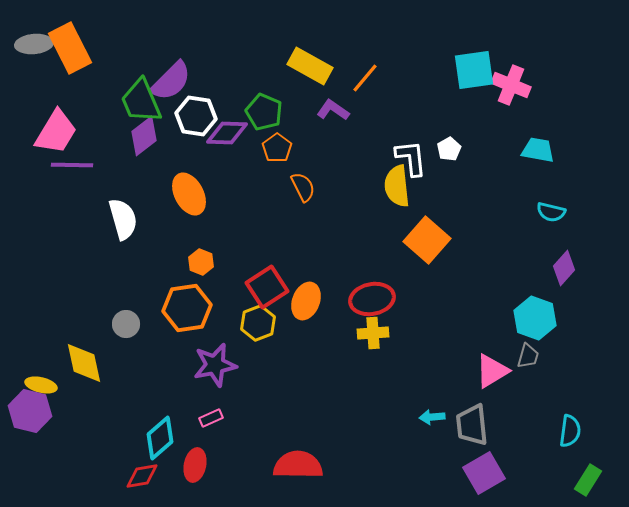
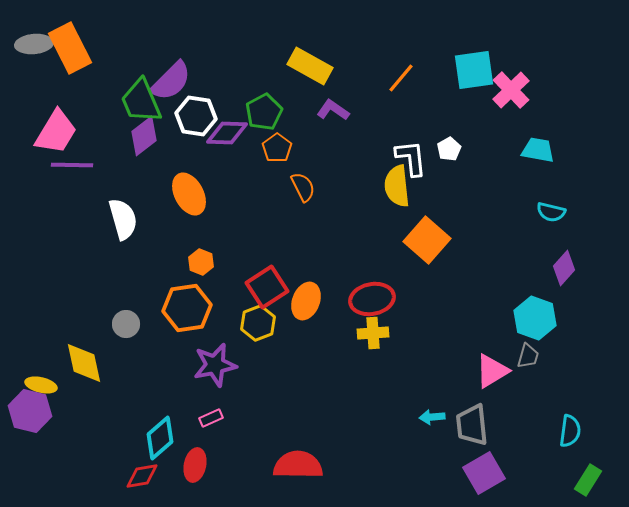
orange line at (365, 78): moved 36 px right
pink cross at (511, 85): moved 5 px down; rotated 24 degrees clockwise
green pentagon at (264, 112): rotated 21 degrees clockwise
